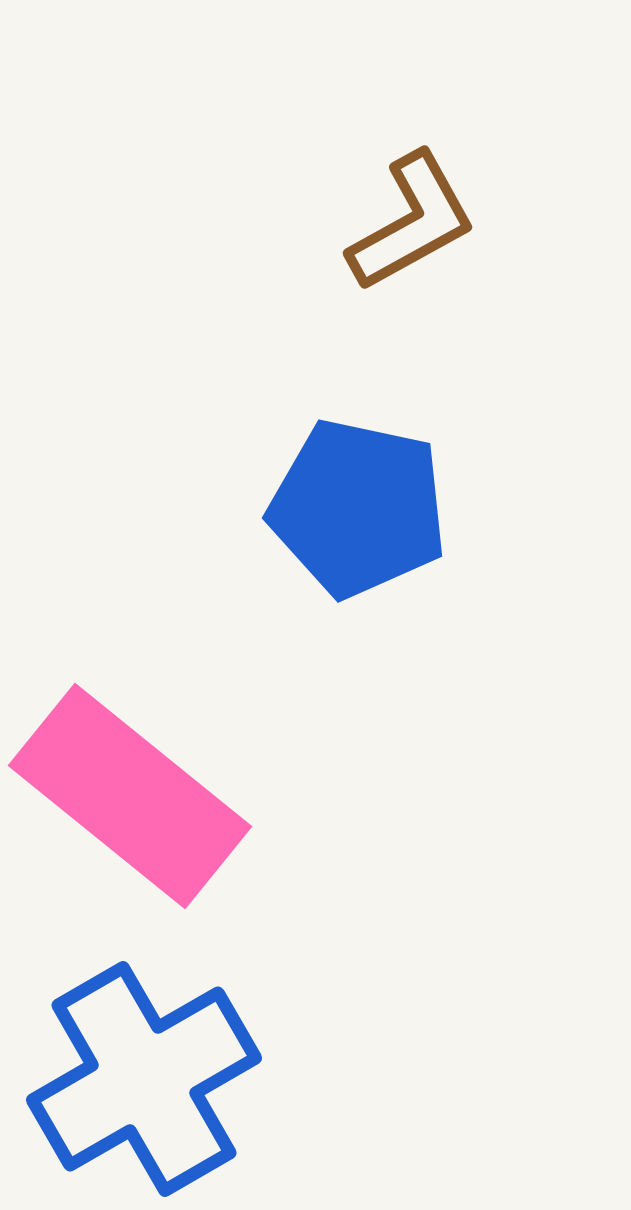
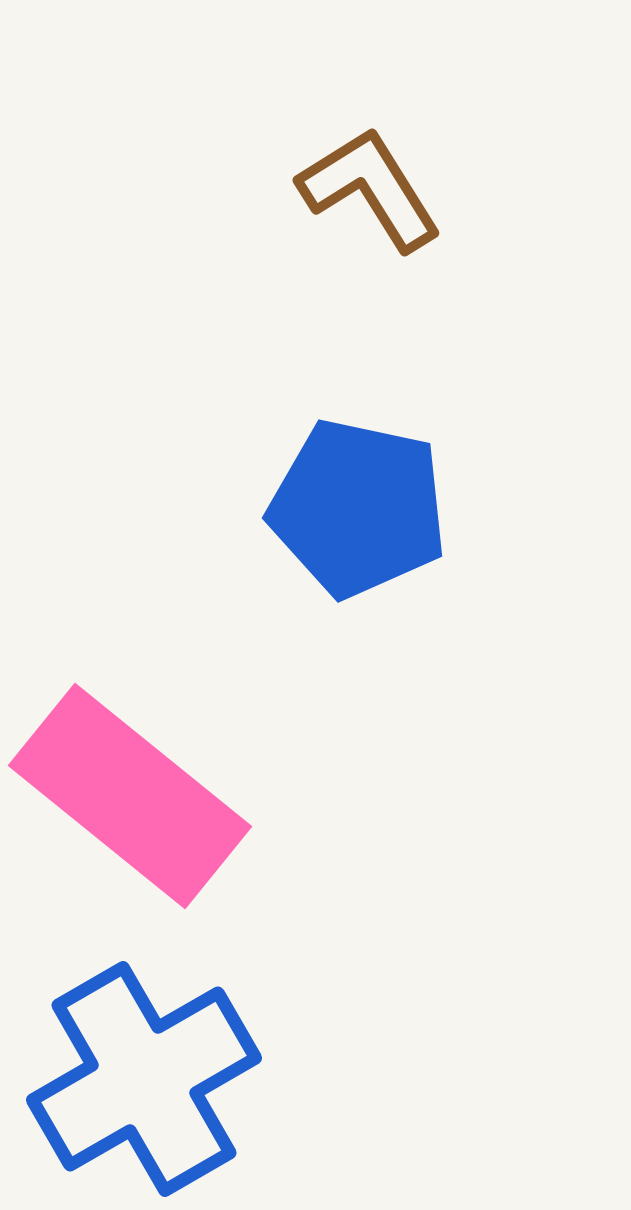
brown L-shape: moved 42 px left, 33 px up; rotated 93 degrees counterclockwise
